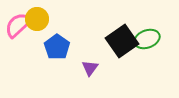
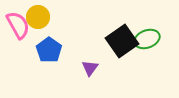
yellow circle: moved 1 px right, 2 px up
pink semicircle: rotated 104 degrees clockwise
blue pentagon: moved 8 px left, 3 px down
